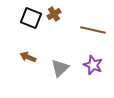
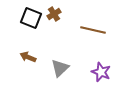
purple star: moved 8 px right, 7 px down
